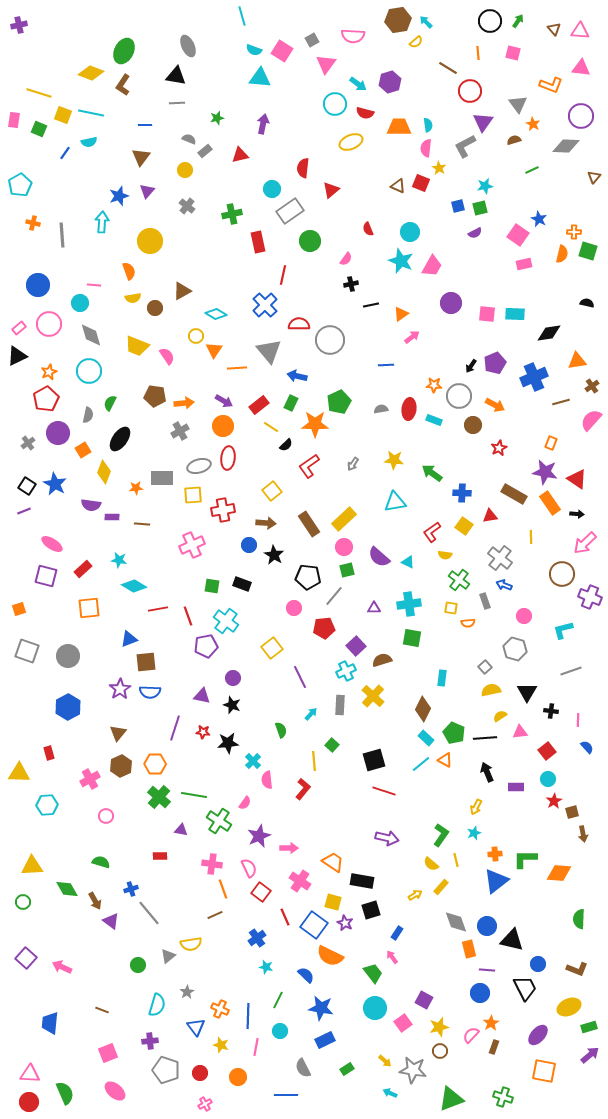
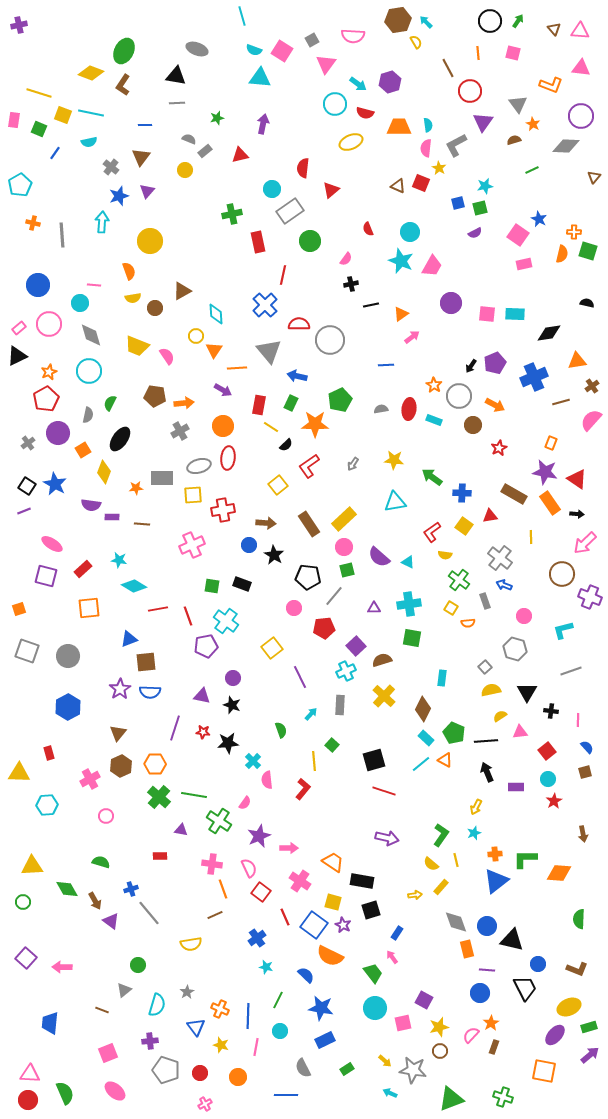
yellow semicircle at (416, 42): rotated 80 degrees counterclockwise
gray ellipse at (188, 46): moved 9 px right, 3 px down; rotated 45 degrees counterclockwise
brown line at (448, 68): rotated 30 degrees clockwise
gray L-shape at (465, 146): moved 9 px left, 1 px up
blue line at (65, 153): moved 10 px left
gray cross at (187, 206): moved 76 px left, 39 px up
blue square at (458, 206): moved 3 px up
cyan diamond at (216, 314): rotated 55 degrees clockwise
orange star at (434, 385): rotated 28 degrees clockwise
purple arrow at (224, 401): moved 1 px left, 11 px up
green pentagon at (339, 402): moved 1 px right, 2 px up
red rectangle at (259, 405): rotated 42 degrees counterclockwise
green arrow at (432, 473): moved 4 px down
yellow square at (272, 491): moved 6 px right, 6 px up
yellow square at (451, 608): rotated 24 degrees clockwise
yellow cross at (373, 696): moved 11 px right
black line at (485, 738): moved 1 px right, 3 px down
brown square at (572, 812): moved 13 px right, 40 px up
yellow arrow at (415, 895): rotated 24 degrees clockwise
purple star at (345, 923): moved 2 px left, 2 px down
orange rectangle at (469, 949): moved 2 px left
gray triangle at (168, 956): moved 44 px left, 34 px down
pink arrow at (62, 967): rotated 24 degrees counterclockwise
pink square at (403, 1023): rotated 24 degrees clockwise
purple ellipse at (538, 1035): moved 17 px right
red circle at (29, 1102): moved 1 px left, 2 px up
